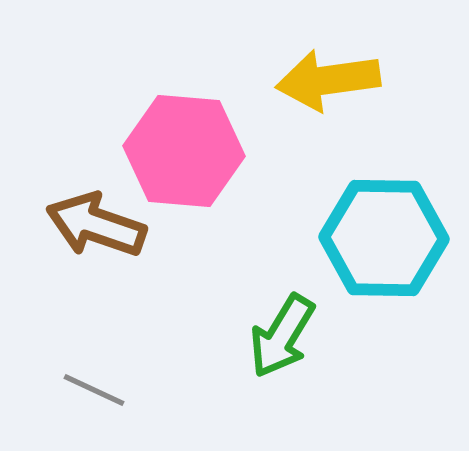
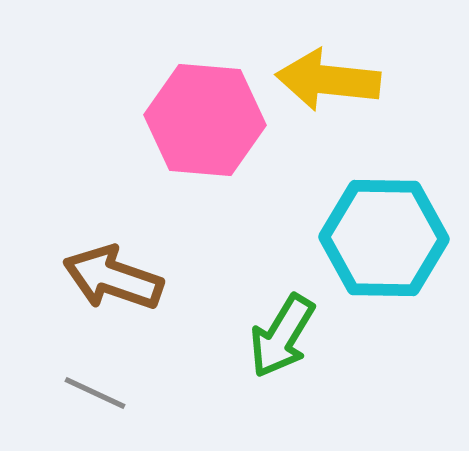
yellow arrow: rotated 14 degrees clockwise
pink hexagon: moved 21 px right, 31 px up
brown arrow: moved 17 px right, 53 px down
gray line: moved 1 px right, 3 px down
